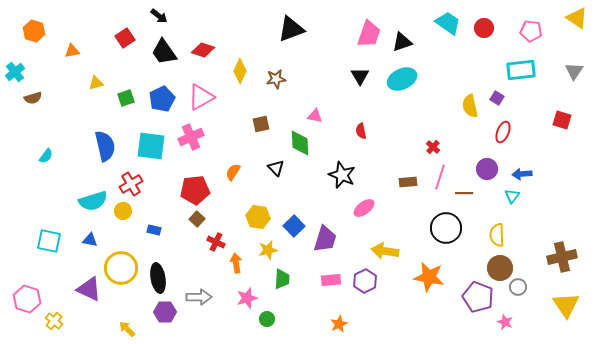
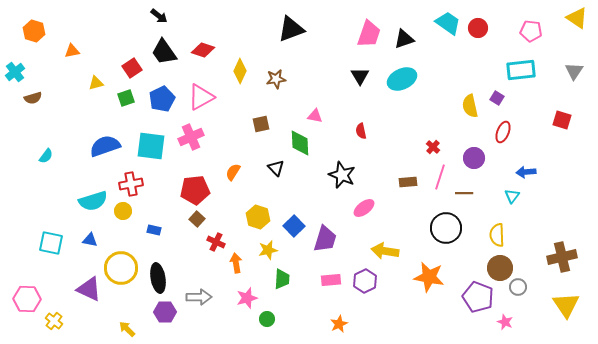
red circle at (484, 28): moved 6 px left
red square at (125, 38): moved 7 px right, 30 px down
black triangle at (402, 42): moved 2 px right, 3 px up
blue semicircle at (105, 146): rotated 96 degrees counterclockwise
purple circle at (487, 169): moved 13 px left, 11 px up
blue arrow at (522, 174): moved 4 px right, 2 px up
red cross at (131, 184): rotated 20 degrees clockwise
yellow hexagon at (258, 217): rotated 10 degrees clockwise
cyan square at (49, 241): moved 2 px right, 2 px down
pink hexagon at (27, 299): rotated 16 degrees counterclockwise
